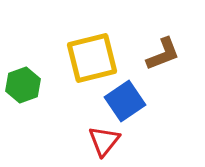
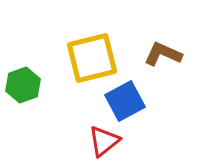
brown L-shape: rotated 135 degrees counterclockwise
blue square: rotated 6 degrees clockwise
red triangle: rotated 12 degrees clockwise
